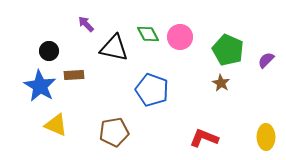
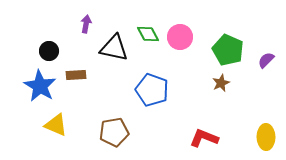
purple arrow: rotated 54 degrees clockwise
brown rectangle: moved 2 px right
brown star: rotated 18 degrees clockwise
